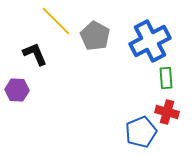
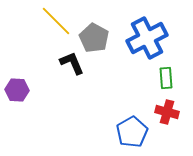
gray pentagon: moved 1 px left, 2 px down
blue cross: moved 3 px left, 3 px up
black L-shape: moved 37 px right, 9 px down
blue pentagon: moved 9 px left; rotated 8 degrees counterclockwise
